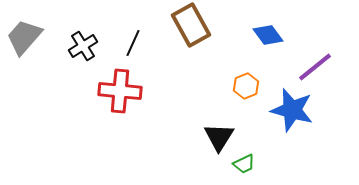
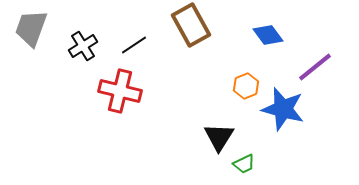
gray trapezoid: moved 7 px right, 9 px up; rotated 21 degrees counterclockwise
black line: moved 1 px right, 2 px down; rotated 32 degrees clockwise
red cross: rotated 9 degrees clockwise
blue star: moved 9 px left, 1 px up
